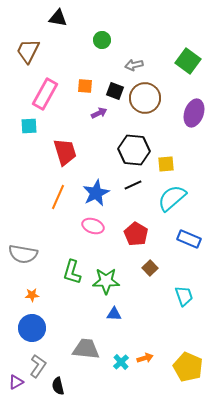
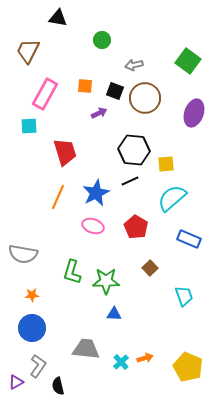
black line: moved 3 px left, 4 px up
red pentagon: moved 7 px up
